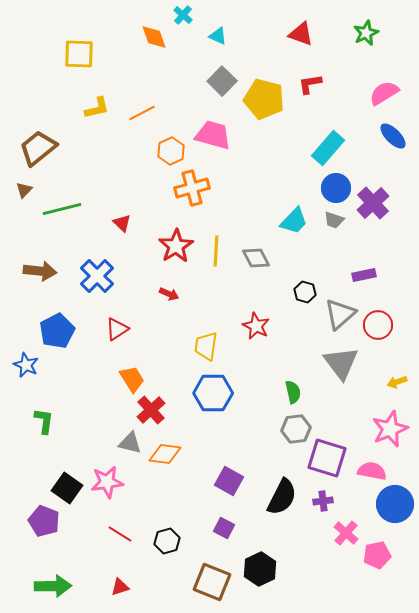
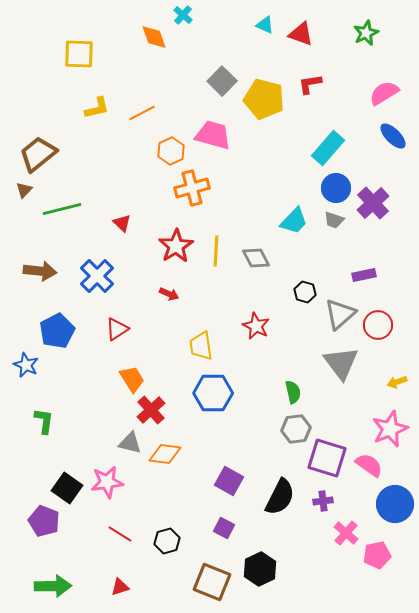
cyan triangle at (218, 36): moved 47 px right, 11 px up
brown trapezoid at (38, 148): moved 6 px down
yellow trapezoid at (206, 346): moved 5 px left; rotated 16 degrees counterclockwise
pink semicircle at (372, 471): moved 3 px left, 6 px up; rotated 24 degrees clockwise
black semicircle at (282, 497): moved 2 px left
